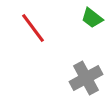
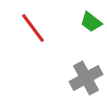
green trapezoid: moved 1 px left, 4 px down
